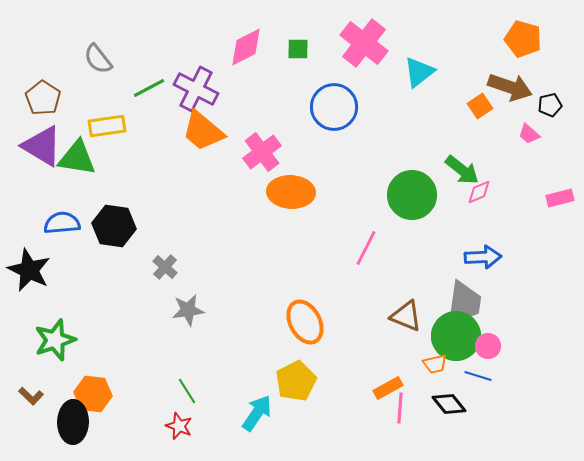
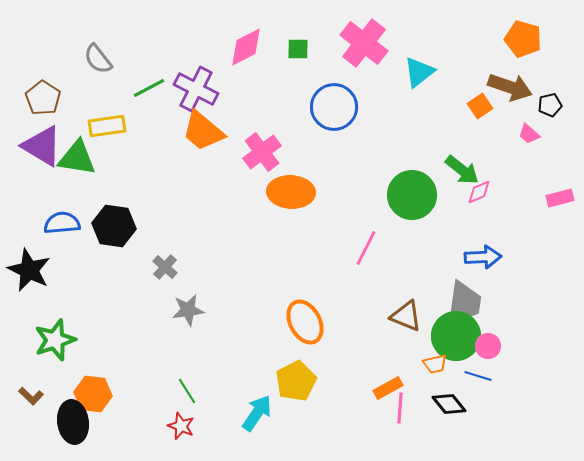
black ellipse at (73, 422): rotated 9 degrees counterclockwise
red star at (179, 426): moved 2 px right
